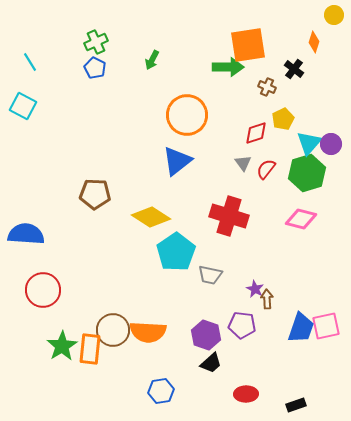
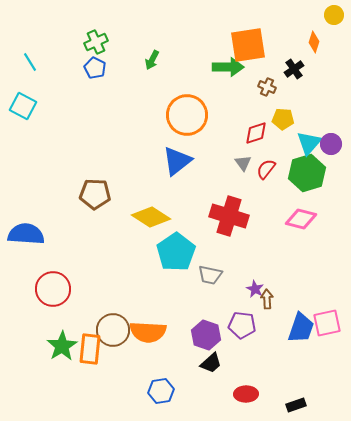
black cross at (294, 69): rotated 18 degrees clockwise
yellow pentagon at (283, 119): rotated 30 degrees clockwise
red circle at (43, 290): moved 10 px right, 1 px up
pink square at (326, 326): moved 1 px right, 3 px up
